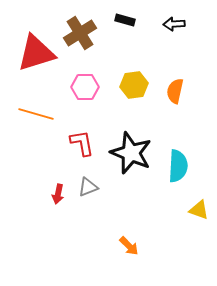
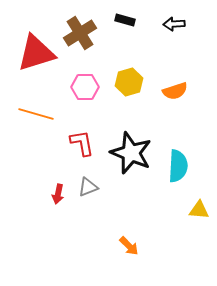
yellow hexagon: moved 5 px left, 3 px up; rotated 8 degrees counterclockwise
orange semicircle: rotated 120 degrees counterclockwise
yellow triangle: rotated 15 degrees counterclockwise
